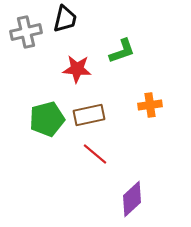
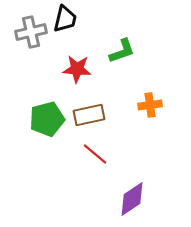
gray cross: moved 5 px right
purple diamond: rotated 9 degrees clockwise
